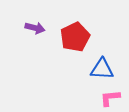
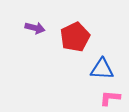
pink L-shape: rotated 10 degrees clockwise
